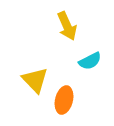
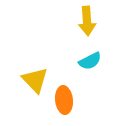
yellow arrow: moved 20 px right, 5 px up; rotated 20 degrees clockwise
orange ellipse: rotated 20 degrees counterclockwise
